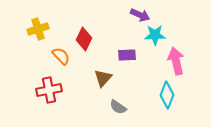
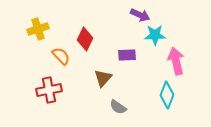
red diamond: moved 1 px right
